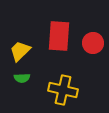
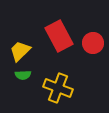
red rectangle: rotated 32 degrees counterclockwise
green semicircle: moved 1 px right, 3 px up
yellow cross: moved 5 px left, 2 px up; rotated 8 degrees clockwise
